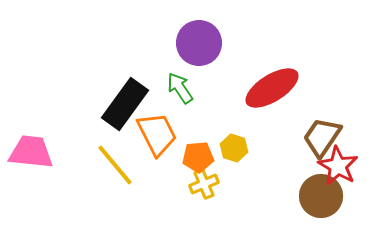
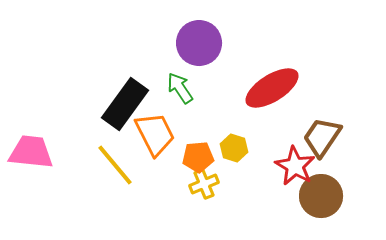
orange trapezoid: moved 2 px left
red star: moved 43 px left
